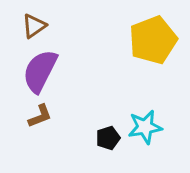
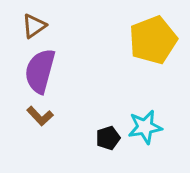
purple semicircle: rotated 12 degrees counterclockwise
brown L-shape: rotated 68 degrees clockwise
